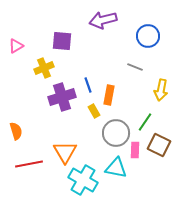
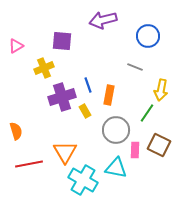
yellow rectangle: moved 9 px left
green line: moved 2 px right, 9 px up
gray circle: moved 3 px up
